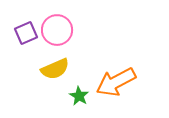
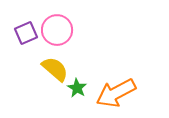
yellow semicircle: rotated 116 degrees counterclockwise
orange arrow: moved 11 px down
green star: moved 2 px left, 8 px up
